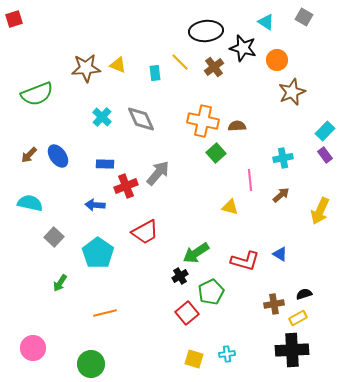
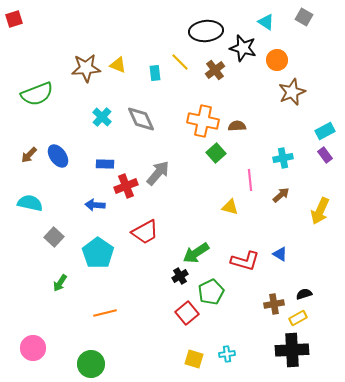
brown cross at (214, 67): moved 1 px right, 3 px down
cyan rectangle at (325, 131): rotated 18 degrees clockwise
